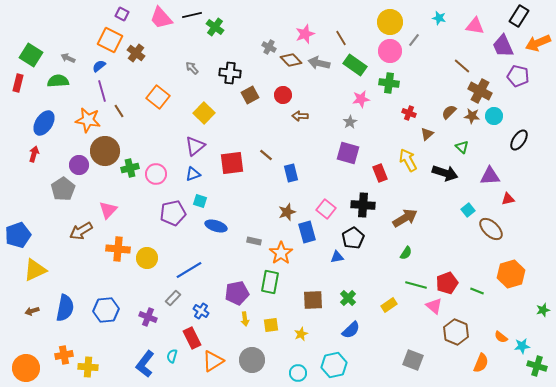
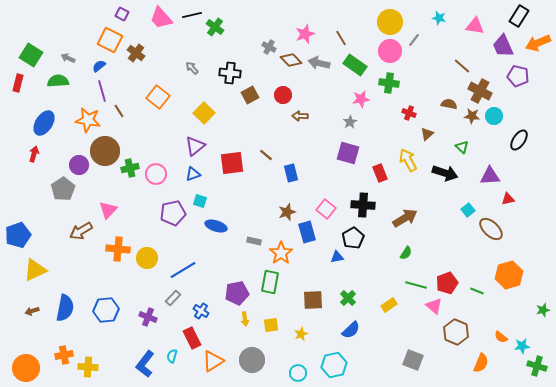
brown semicircle at (449, 112): moved 8 px up; rotated 56 degrees clockwise
blue line at (189, 270): moved 6 px left
orange hexagon at (511, 274): moved 2 px left, 1 px down
